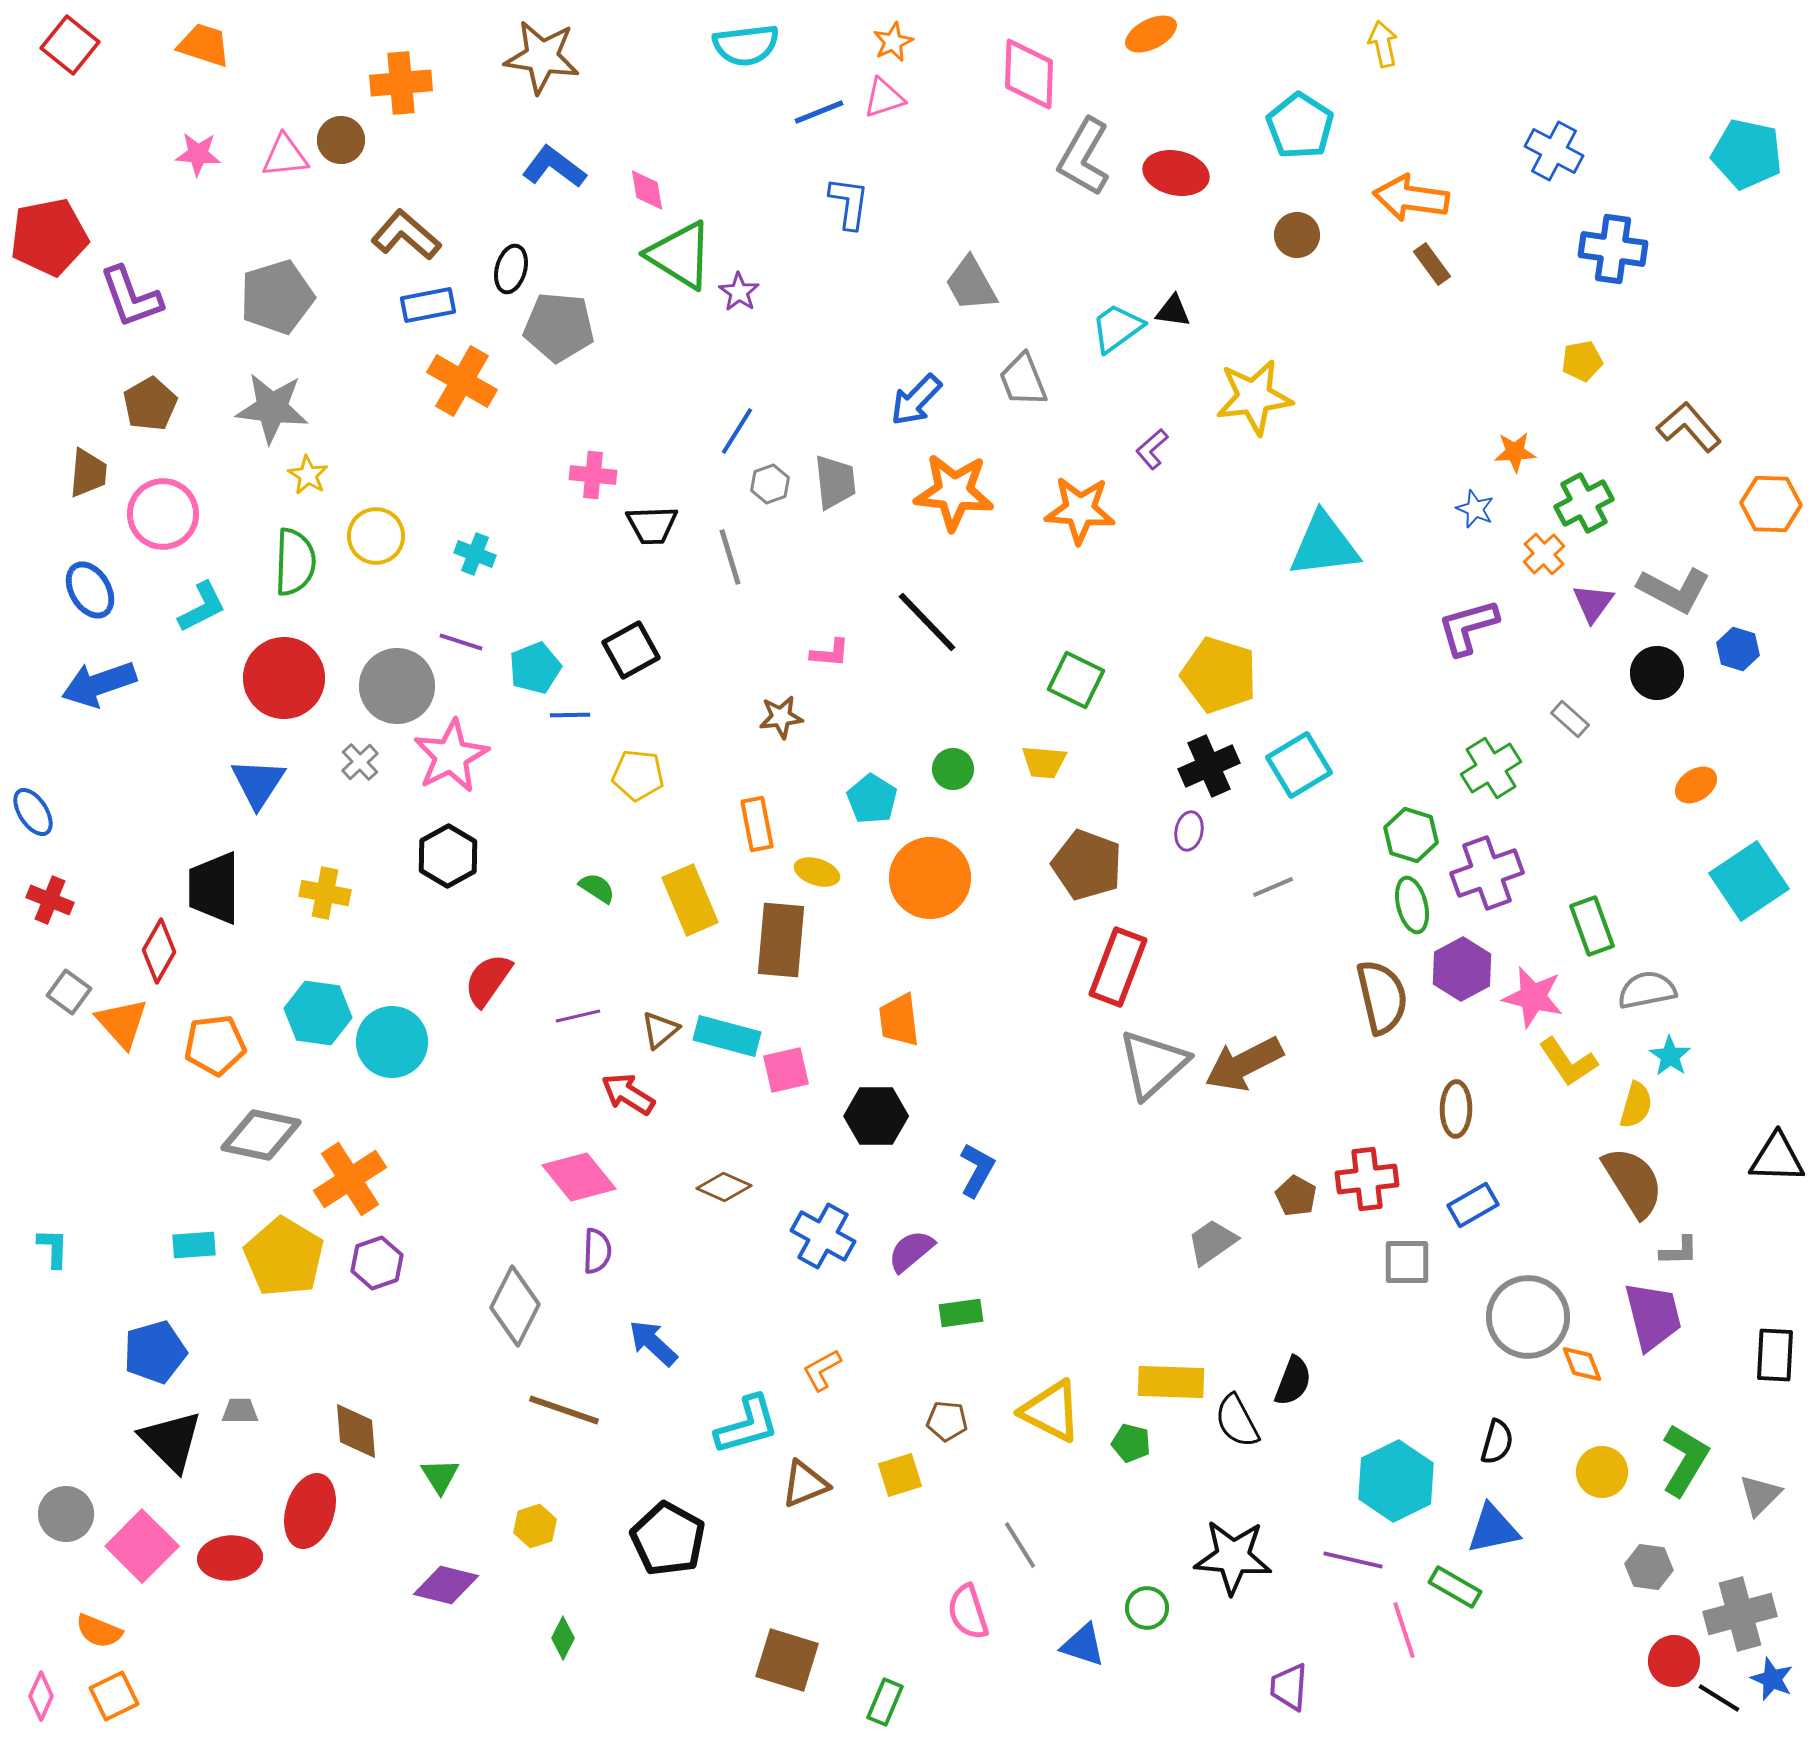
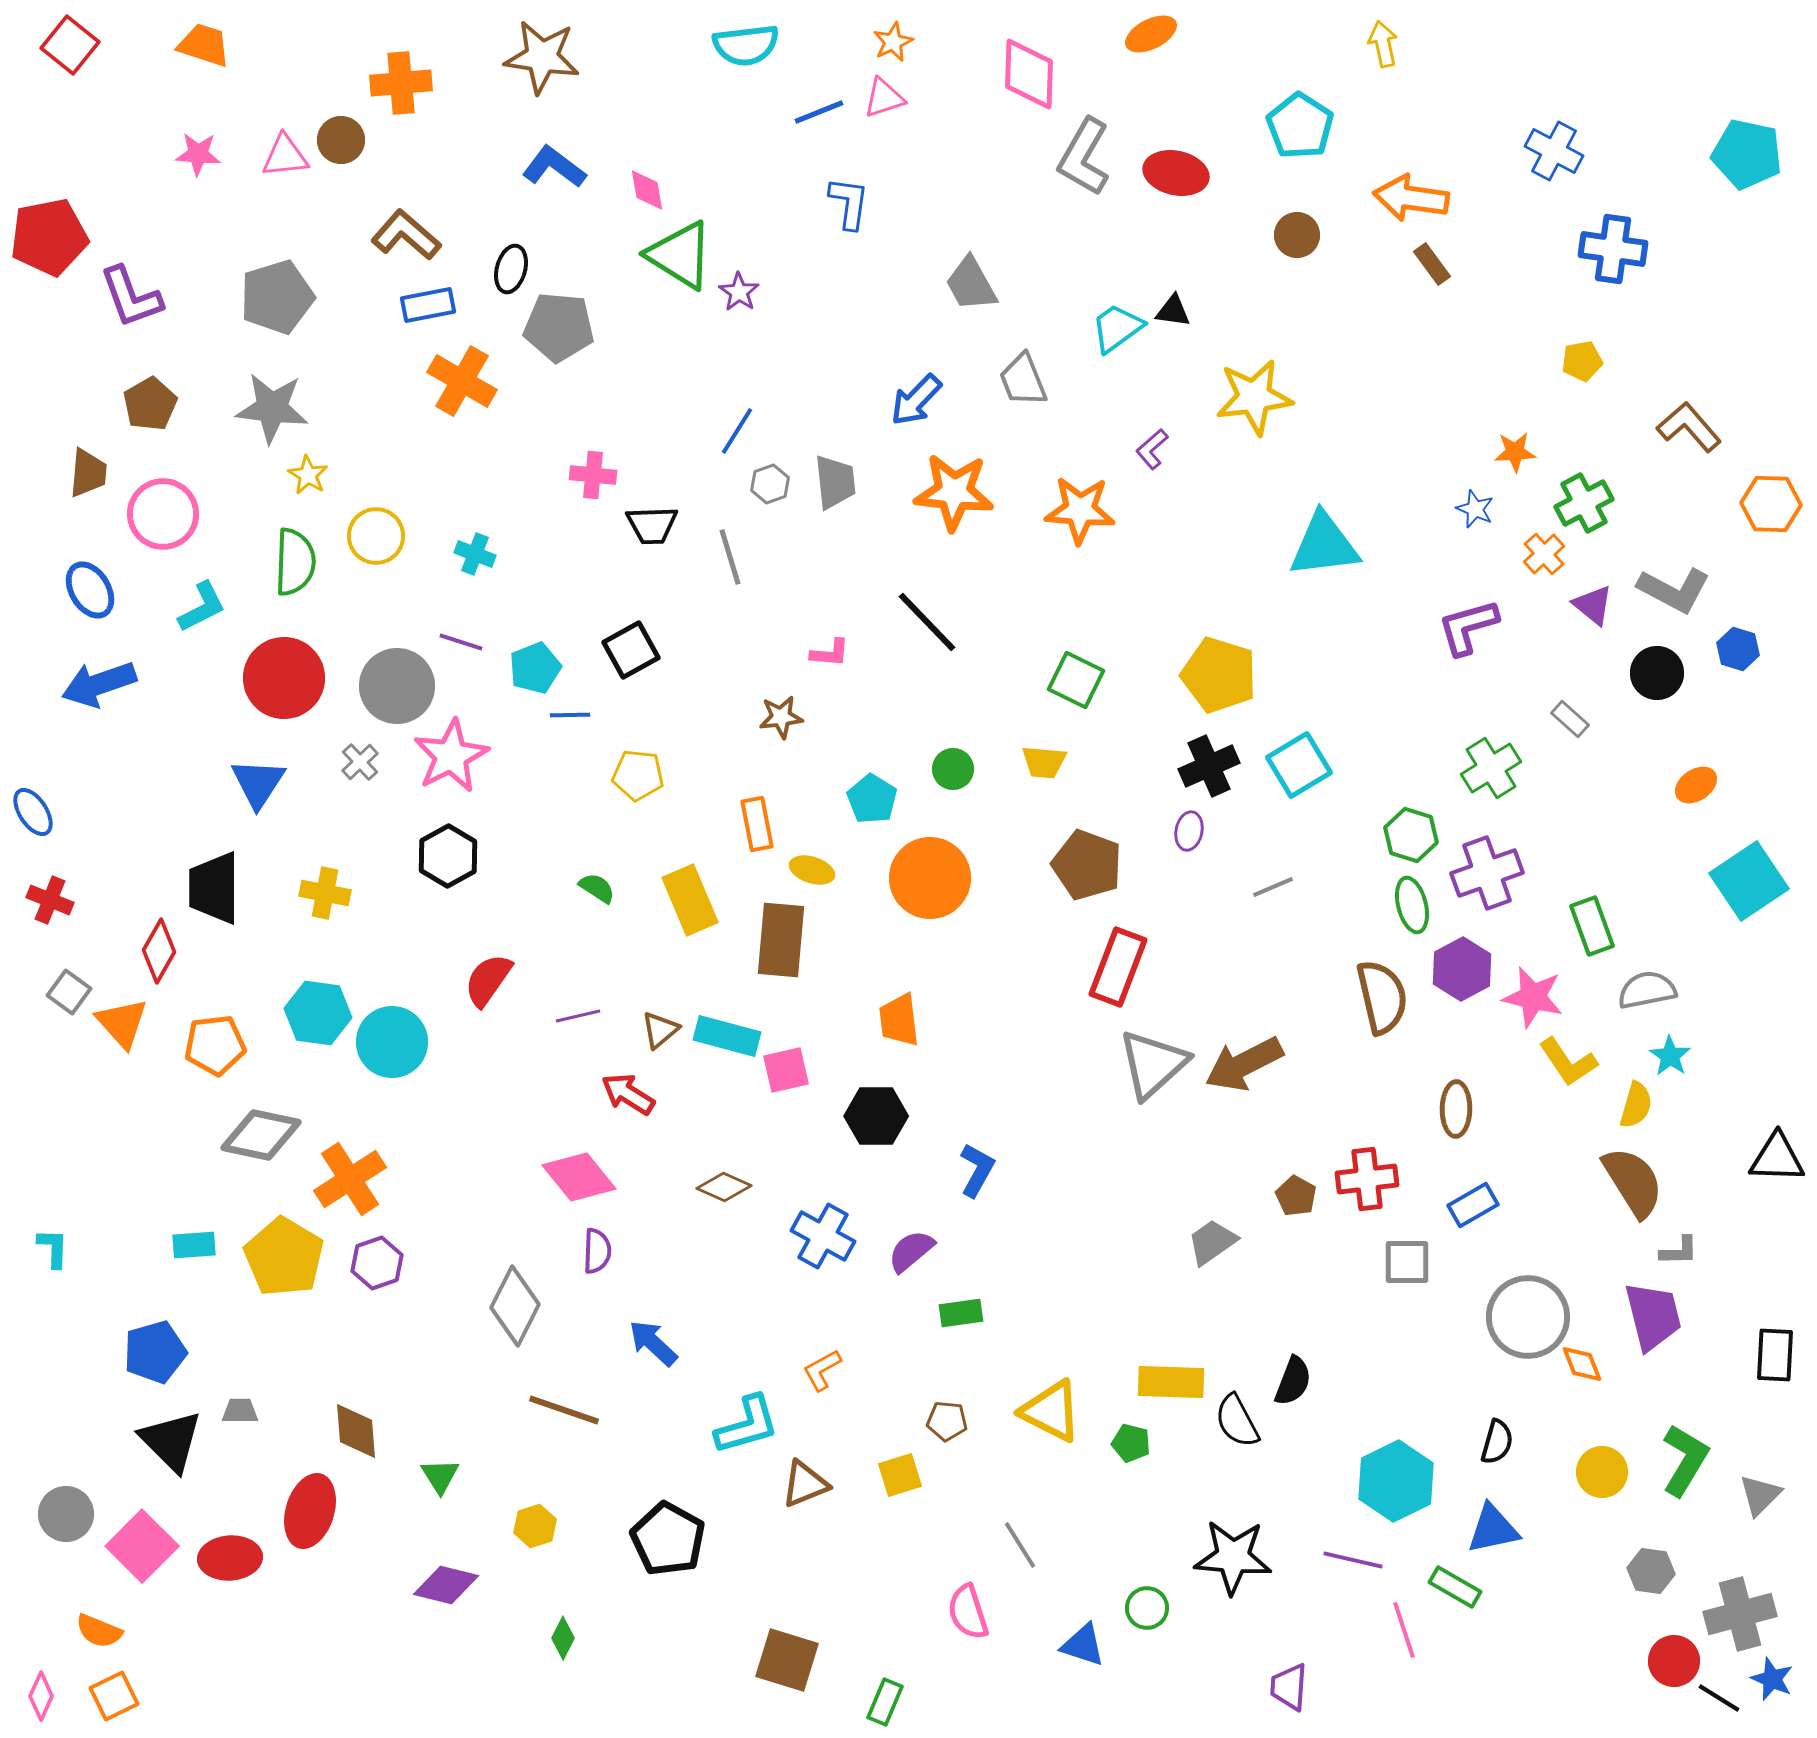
purple triangle at (1593, 603): moved 2 px down; rotated 27 degrees counterclockwise
yellow ellipse at (817, 872): moved 5 px left, 2 px up
gray hexagon at (1649, 1567): moved 2 px right, 4 px down
